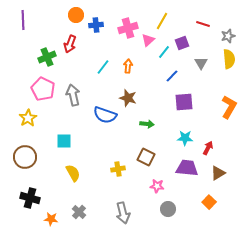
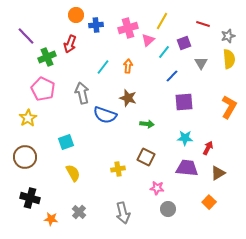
purple line at (23, 20): moved 3 px right, 16 px down; rotated 42 degrees counterclockwise
purple square at (182, 43): moved 2 px right
gray arrow at (73, 95): moved 9 px right, 2 px up
cyan square at (64, 141): moved 2 px right, 1 px down; rotated 21 degrees counterclockwise
pink star at (157, 186): moved 2 px down
